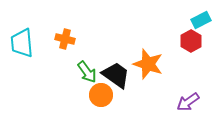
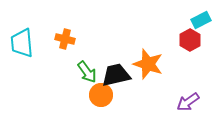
red hexagon: moved 1 px left, 1 px up
black trapezoid: rotated 48 degrees counterclockwise
